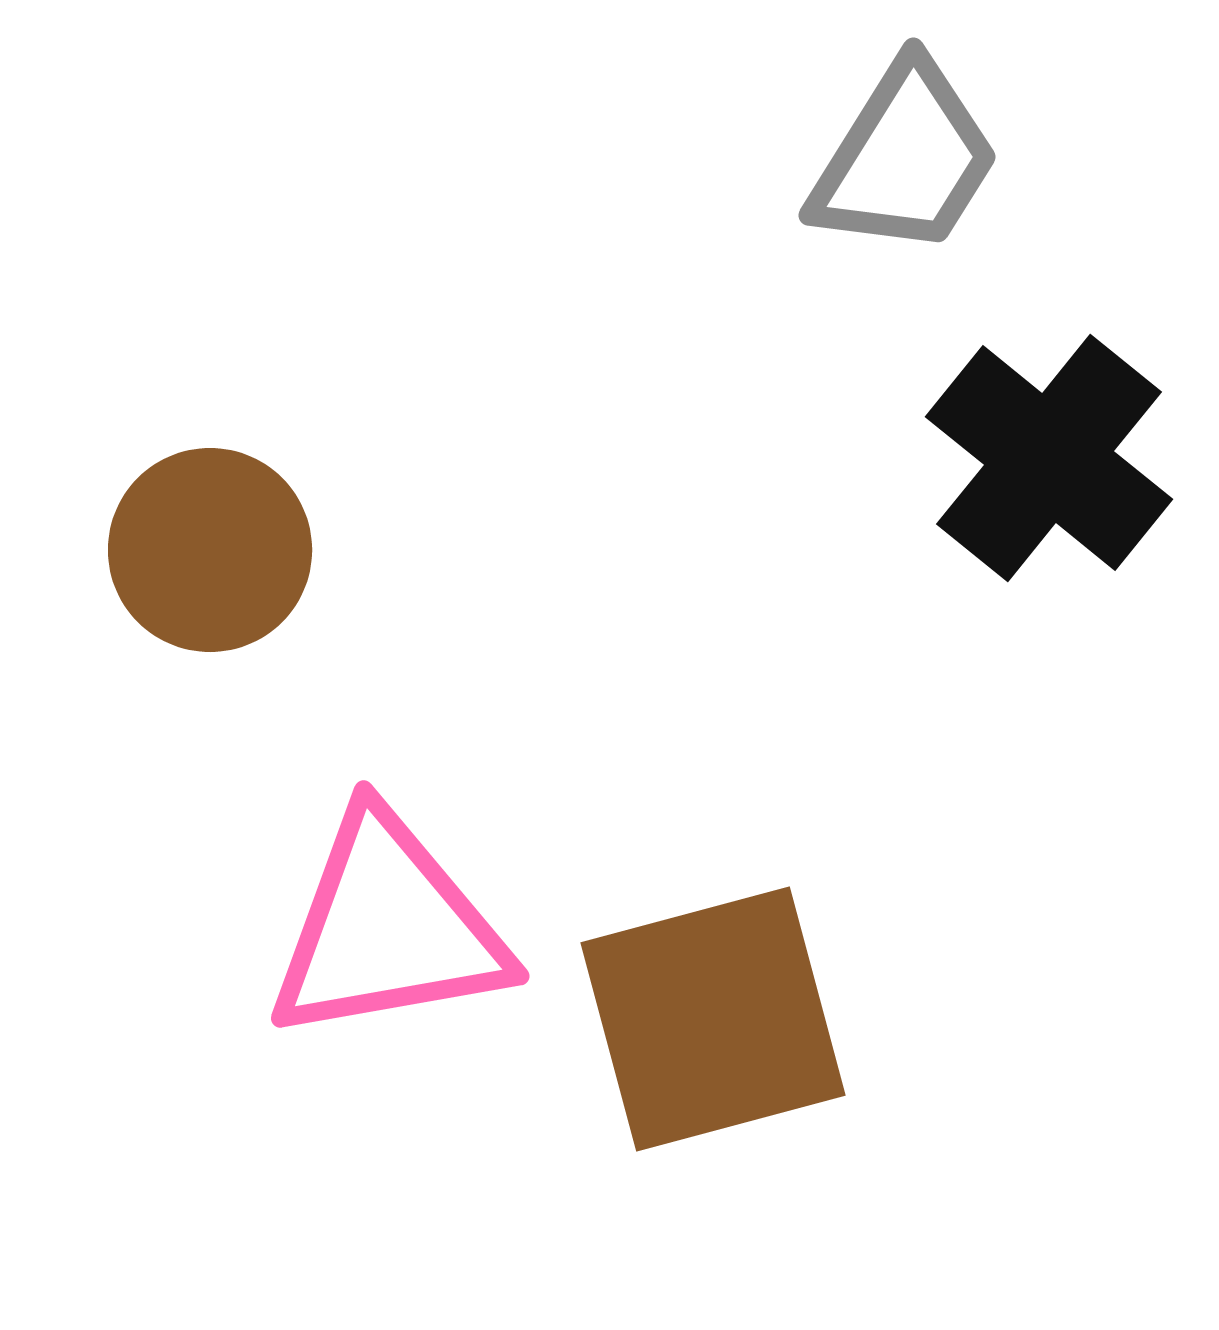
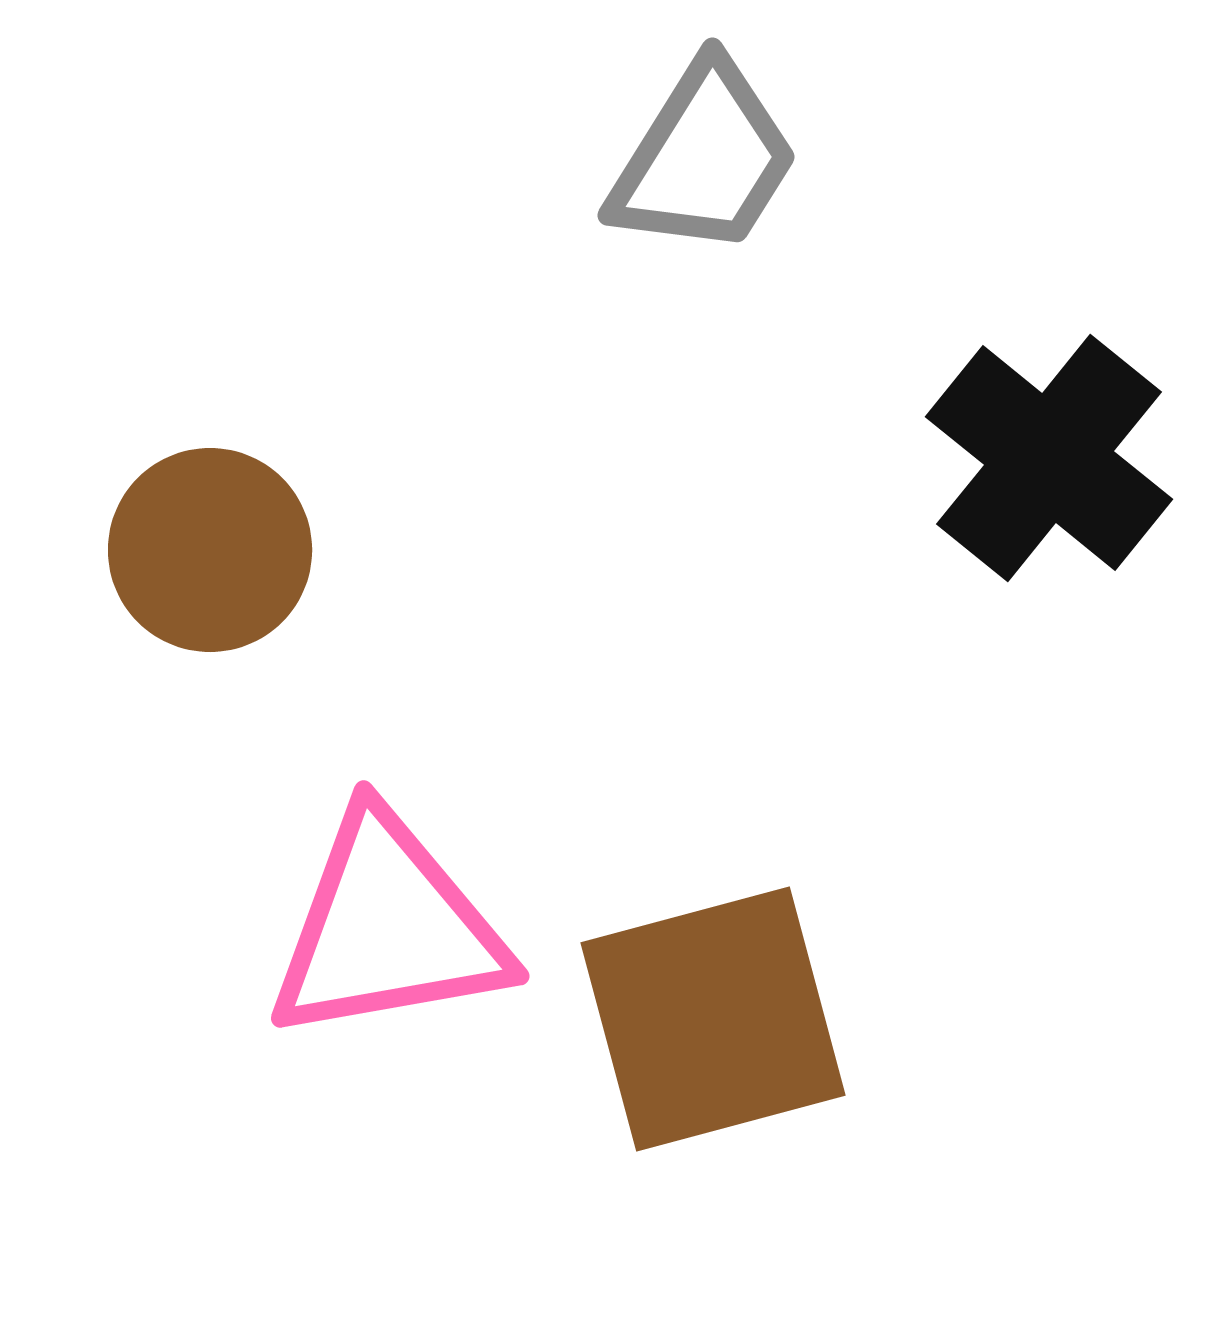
gray trapezoid: moved 201 px left
